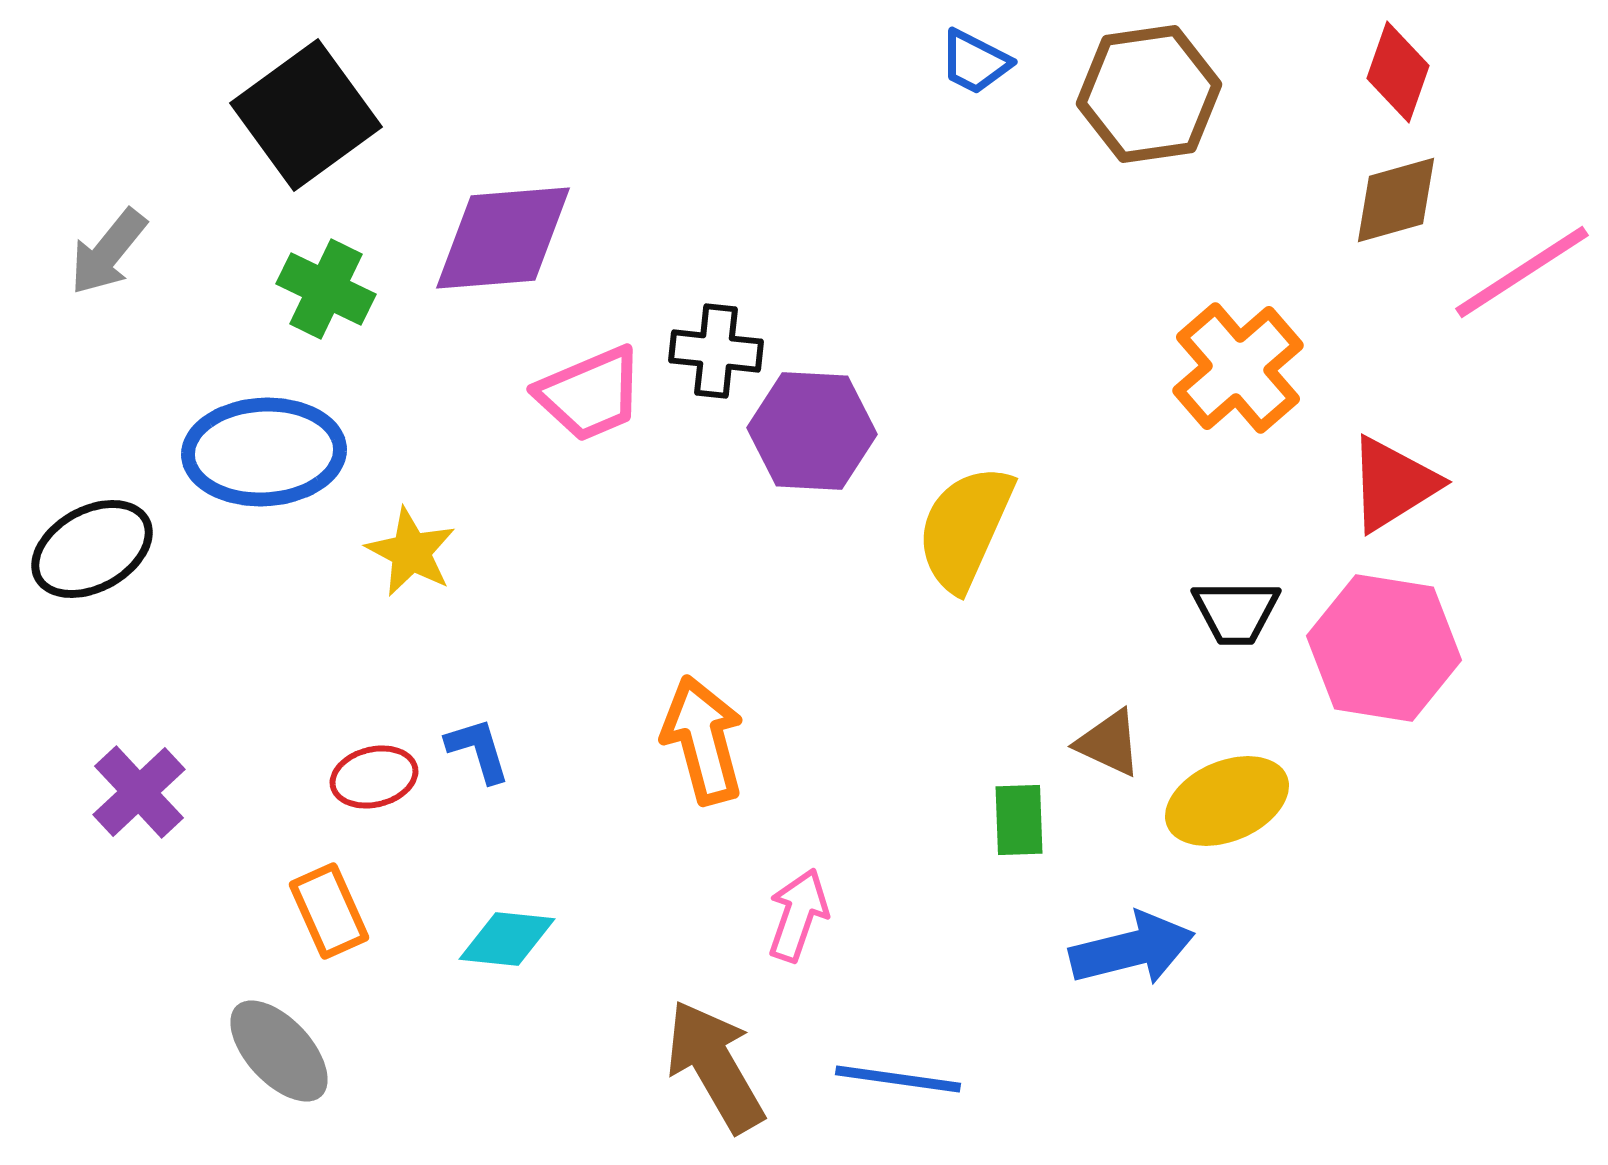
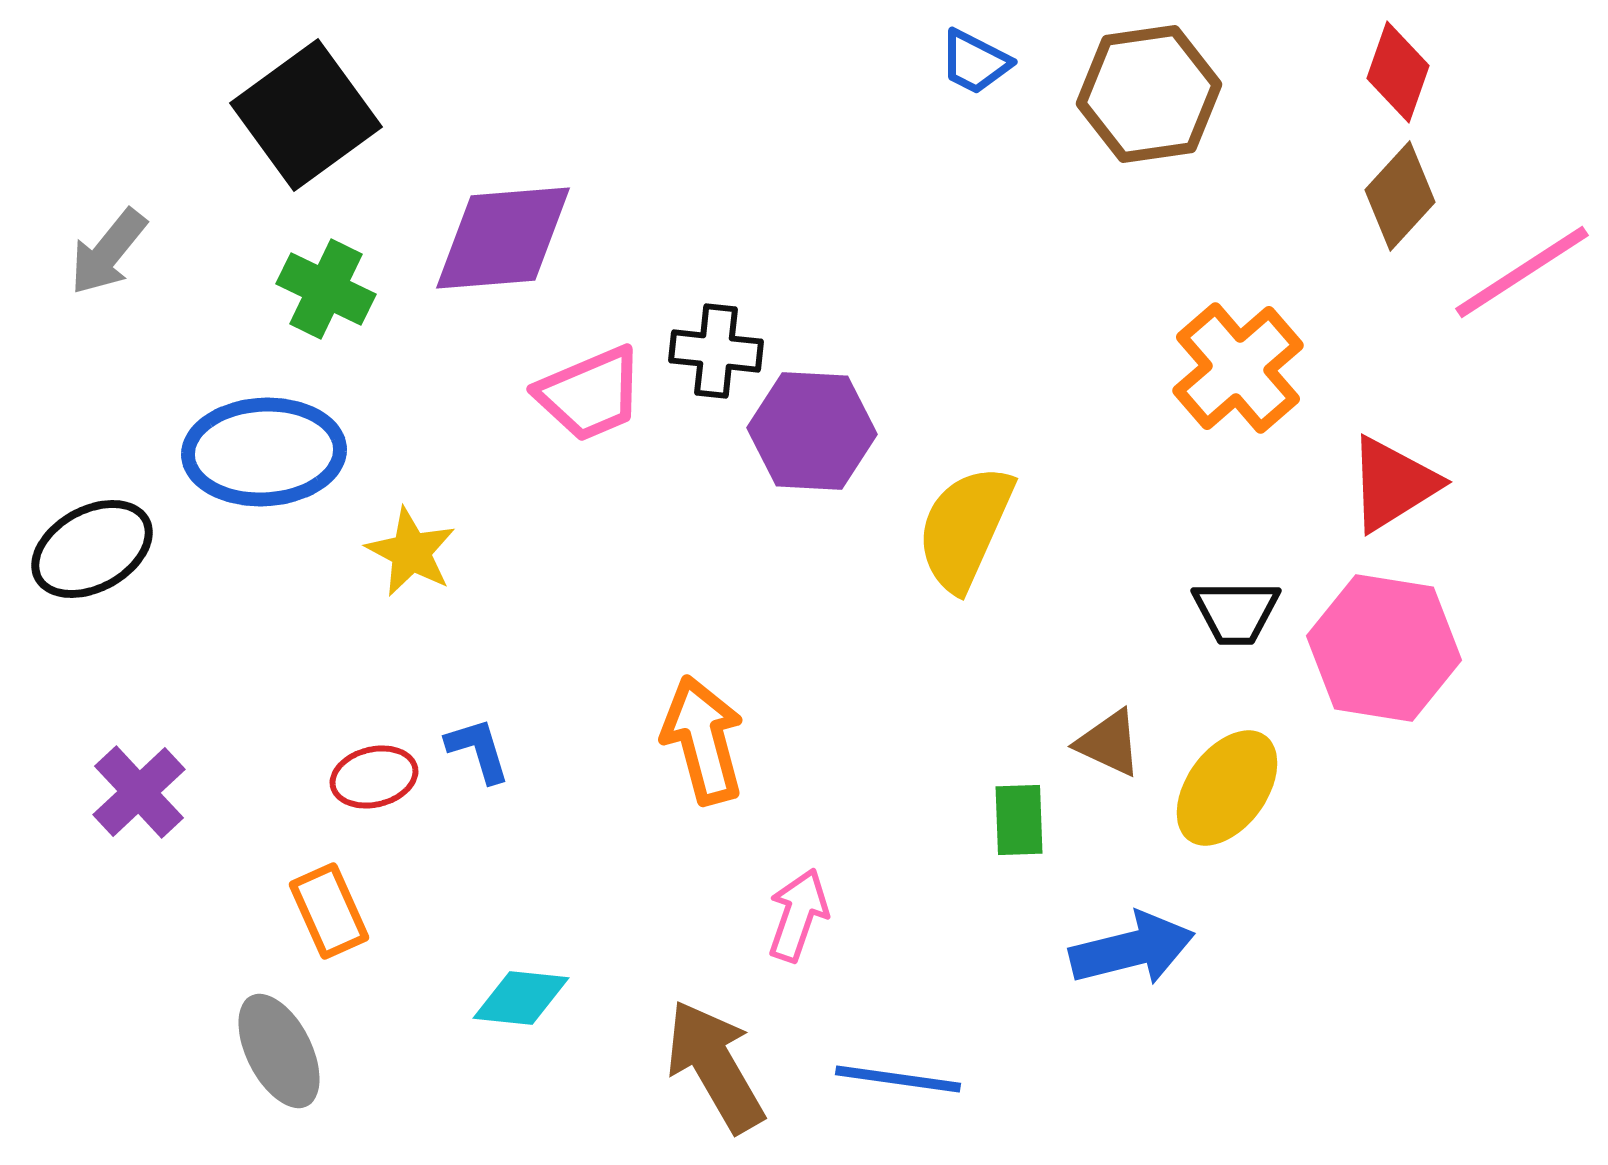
brown diamond: moved 4 px right, 4 px up; rotated 32 degrees counterclockwise
yellow ellipse: moved 13 px up; rotated 31 degrees counterclockwise
cyan diamond: moved 14 px right, 59 px down
gray ellipse: rotated 16 degrees clockwise
